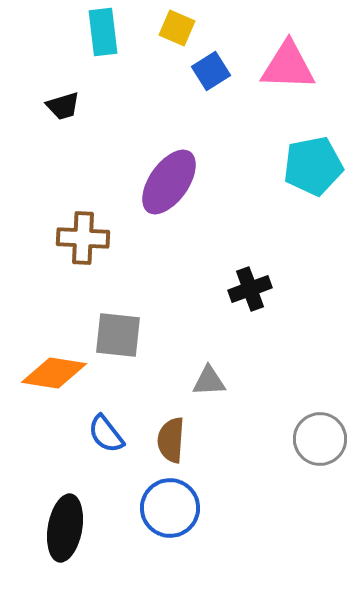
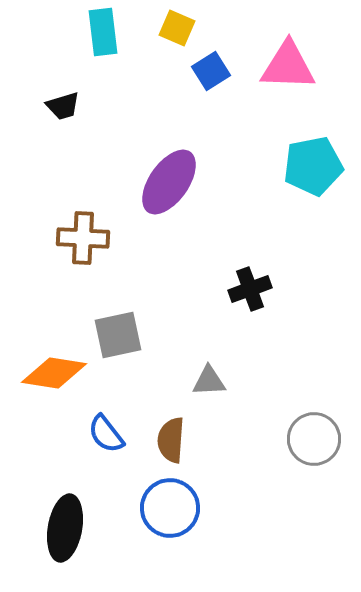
gray square: rotated 18 degrees counterclockwise
gray circle: moved 6 px left
